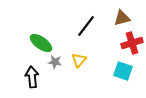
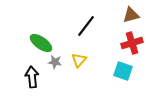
brown triangle: moved 9 px right, 3 px up
